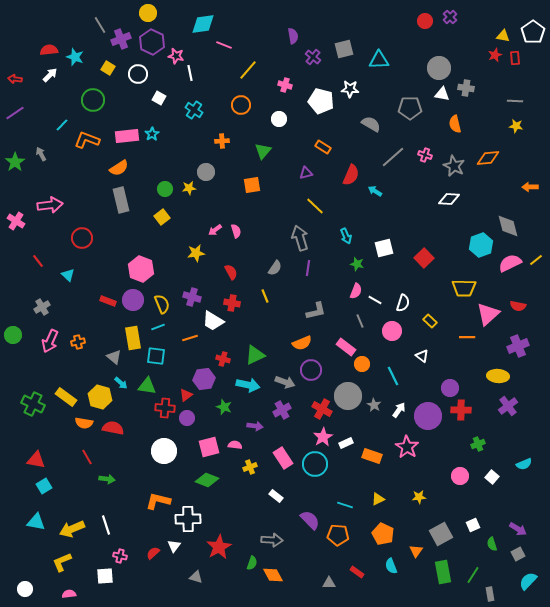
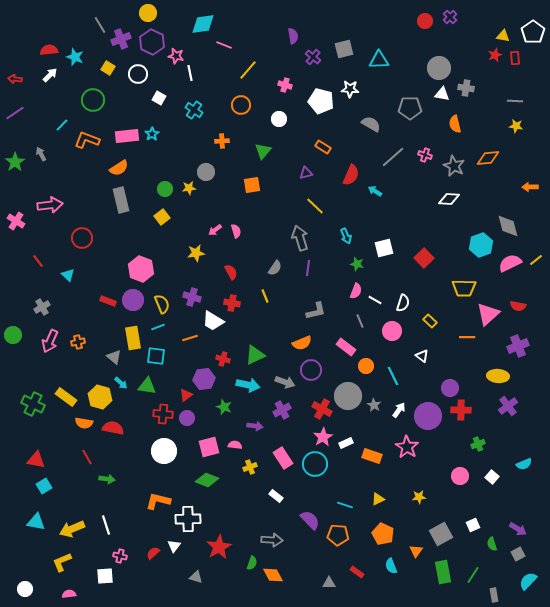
orange circle at (362, 364): moved 4 px right, 2 px down
red cross at (165, 408): moved 2 px left, 6 px down
gray rectangle at (490, 594): moved 4 px right, 1 px down
